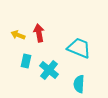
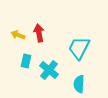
cyan trapezoid: rotated 85 degrees counterclockwise
